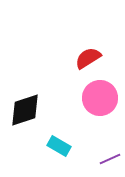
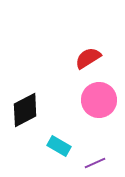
pink circle: moved 1 px left, 2 px down
black diamond: rotated 9 degrees counterclockwise
purple line: moved 15 px left, 4 px down
